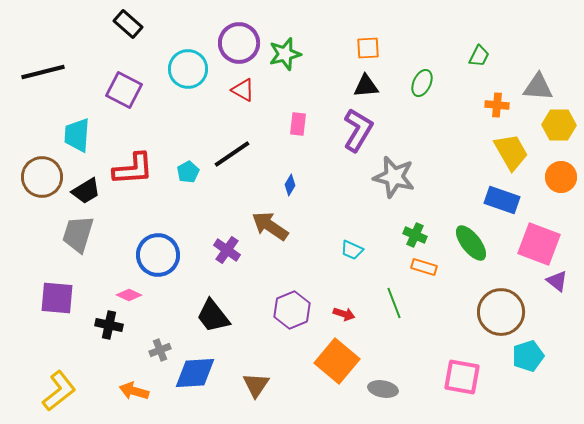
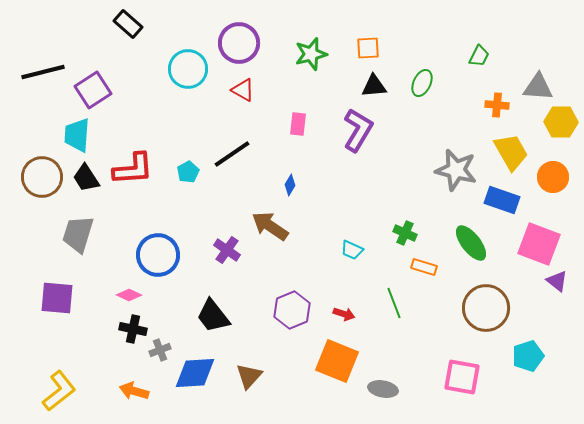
green star at (285, 54): moved 26 px right
black triangle at (366, 86): moved 8 px right
purple square at (124, 90): moved 31 px left; rotated 30 degrees clockwise
yellow hexagon at (559, 125): moved 2 px right, 3 px up
gray star at (394, 177): moved 62 px right, 7 px up
orange circle at (561, 177): moved 8 px left
black trapezoid at (86, 191): moved 13 px up; rotated 88 degrees clockwise
green cross at (415, 235): moved 10 px left, 2 px up
brown circle at (501, 312): moved 15 px left, 4 px up
black cross at (109, 325): moved 24 px right, 4 px down
orange square at (337, 361): rotated 18 degrees counterclockwise
brown triangle at (256, 385): moved 7 px left, 9 px up; rotated 8 degrees clockwise
